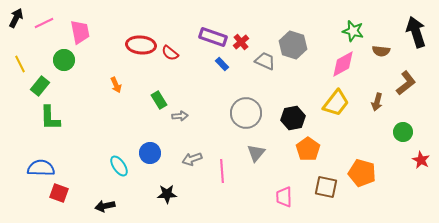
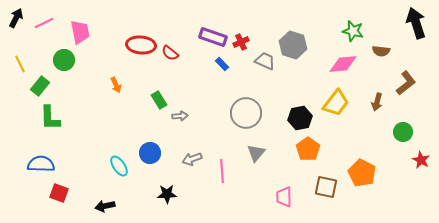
black arrow at (416, 32): moved 9 px up
red cross at (241, 42): rotated 14 degrees clockwise
pink diamond at (343, 64): rotated 24 degrees clockwise
black hexagon at (293, 118): moved 7 px right
blue semicircle at (41, 168): moved 4 px up
orange pentagon at (362, 173): rotated 12 degrees clockwise
